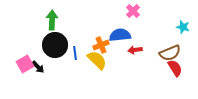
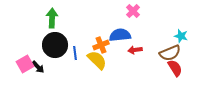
green arrow: moved 2 px up
cyan star: moved 2 px left, 9 px down
